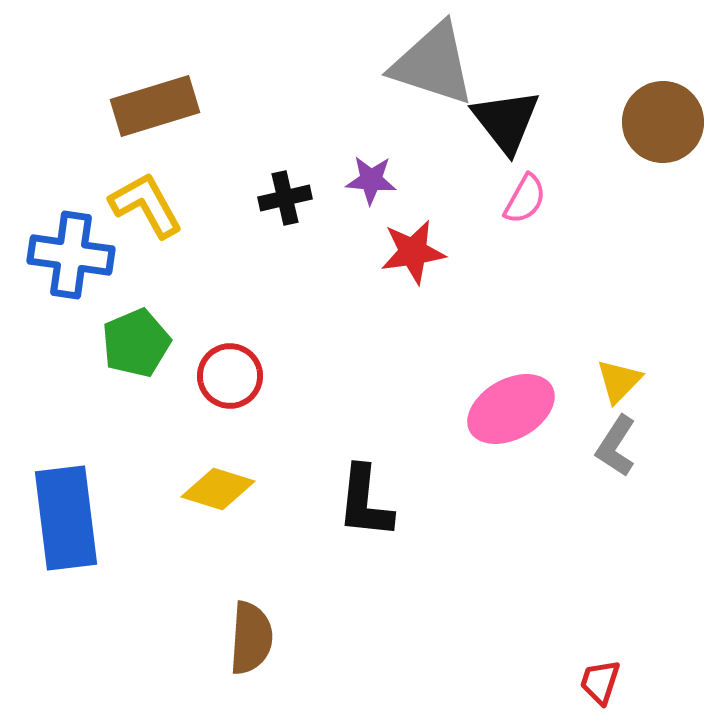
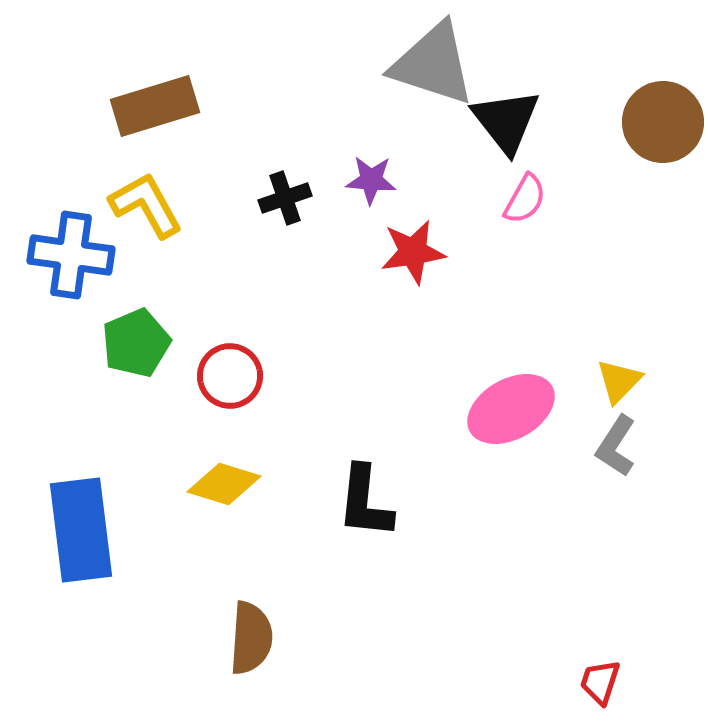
black cross: rotated 6 degrees counterclockwise
yellow diamond: moved 6 px right, 5 px up
blue rectangle: moved 15 px right, 12 px down
